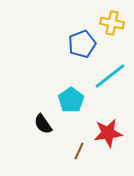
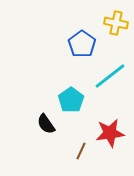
yellow cross: moved 4 px right
blue pentagon: rotated 16 degrees counterclockwise
black semicircle: moved 3 px right
red star: moved 2 px right
brown line: moved 2 px right
